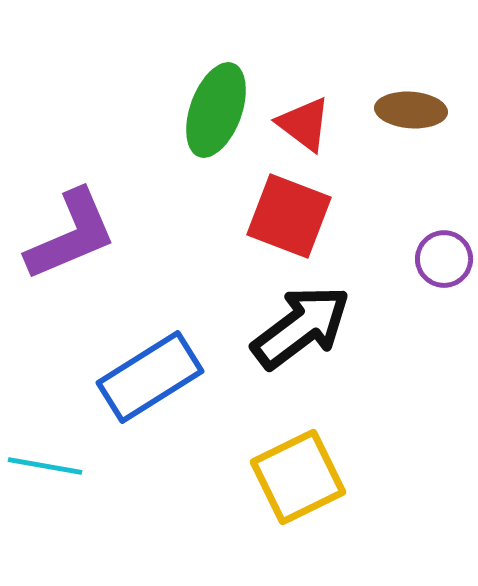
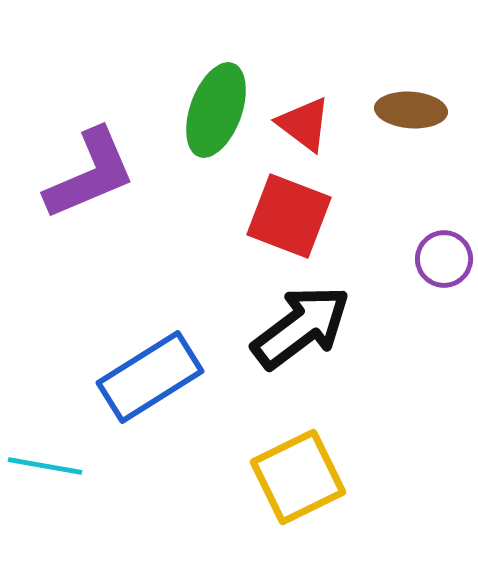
purple L-shape: moved 19 px right, 61 px up
